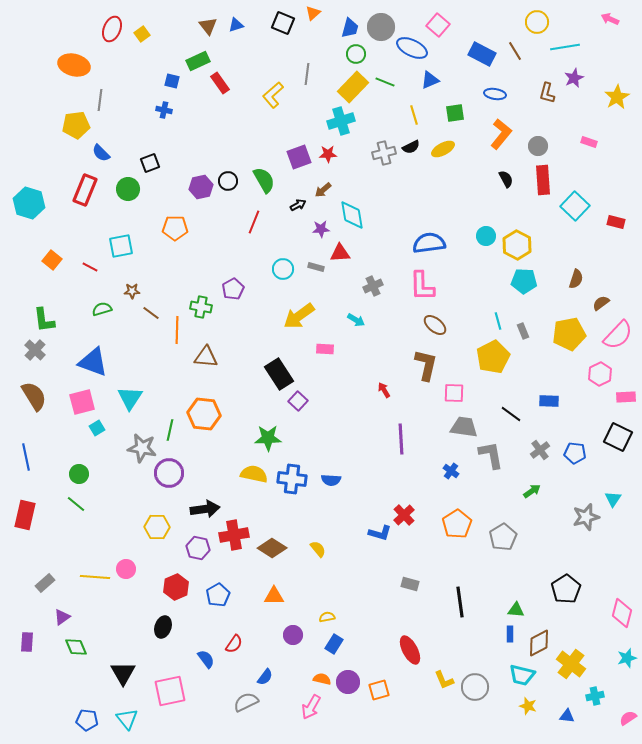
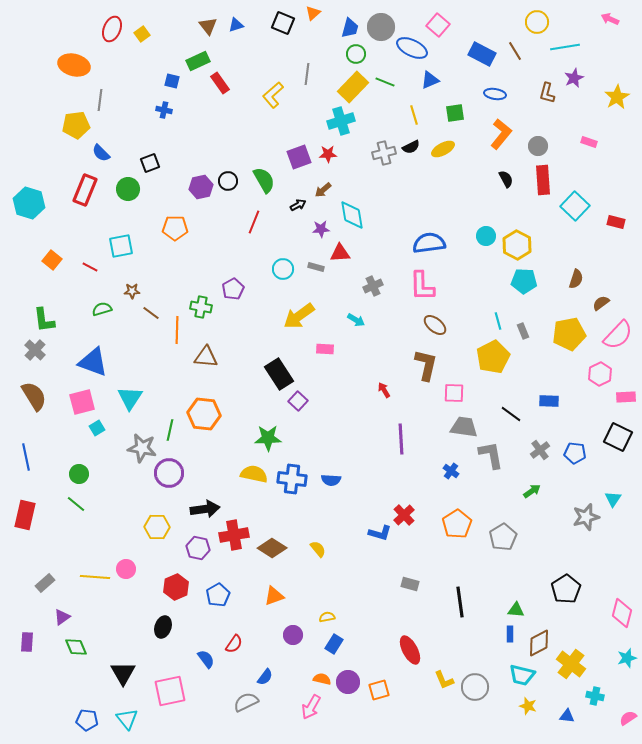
orange triangle at (274, 596): rotated 20 degrees counterclockwise
cyan cross at (595, 696): rotated 24 degrees clockwise
